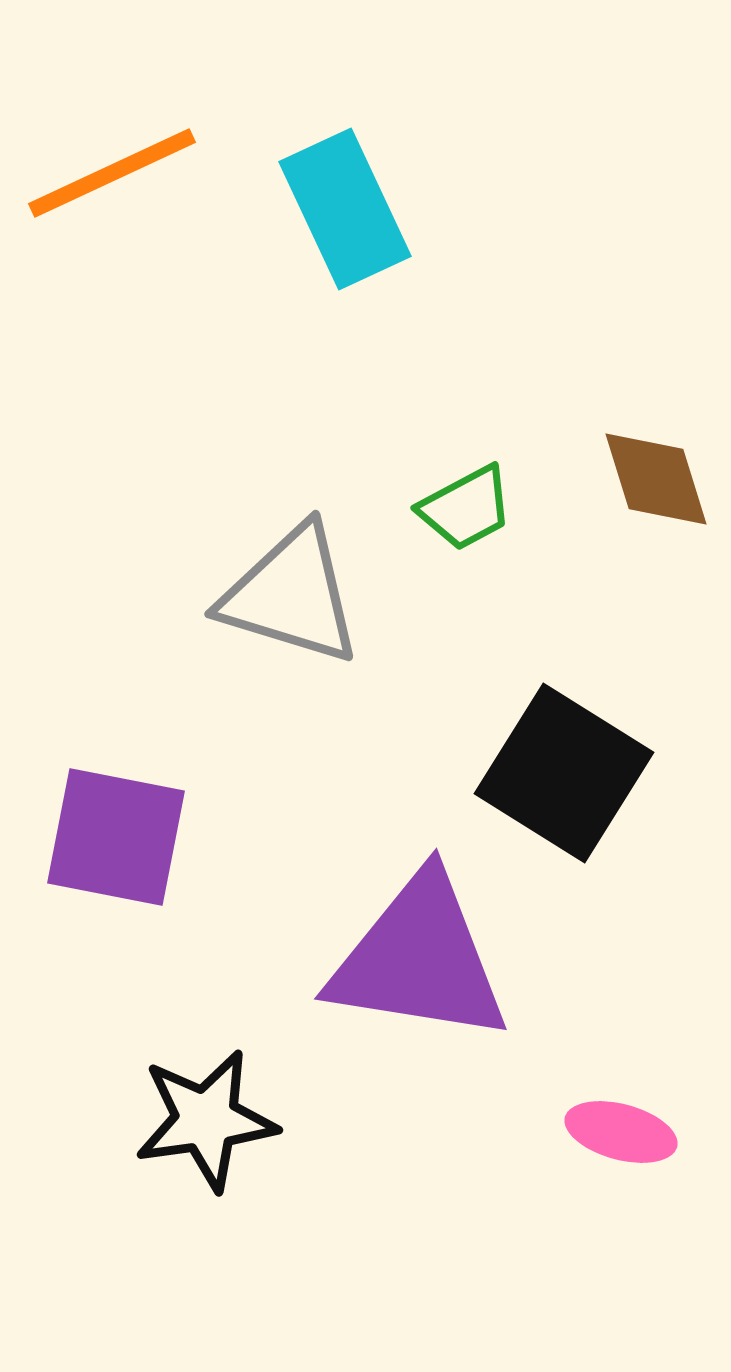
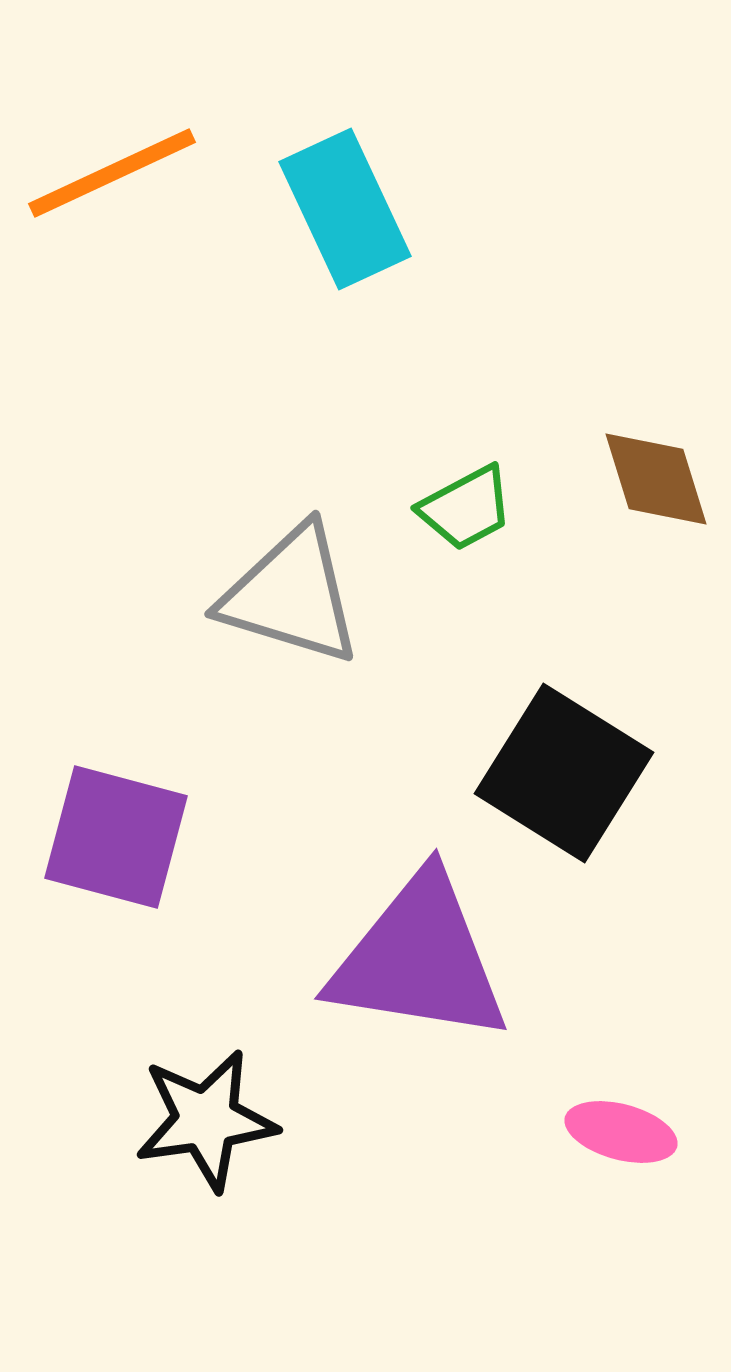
purple square: rotated 4 degrees clockwise
